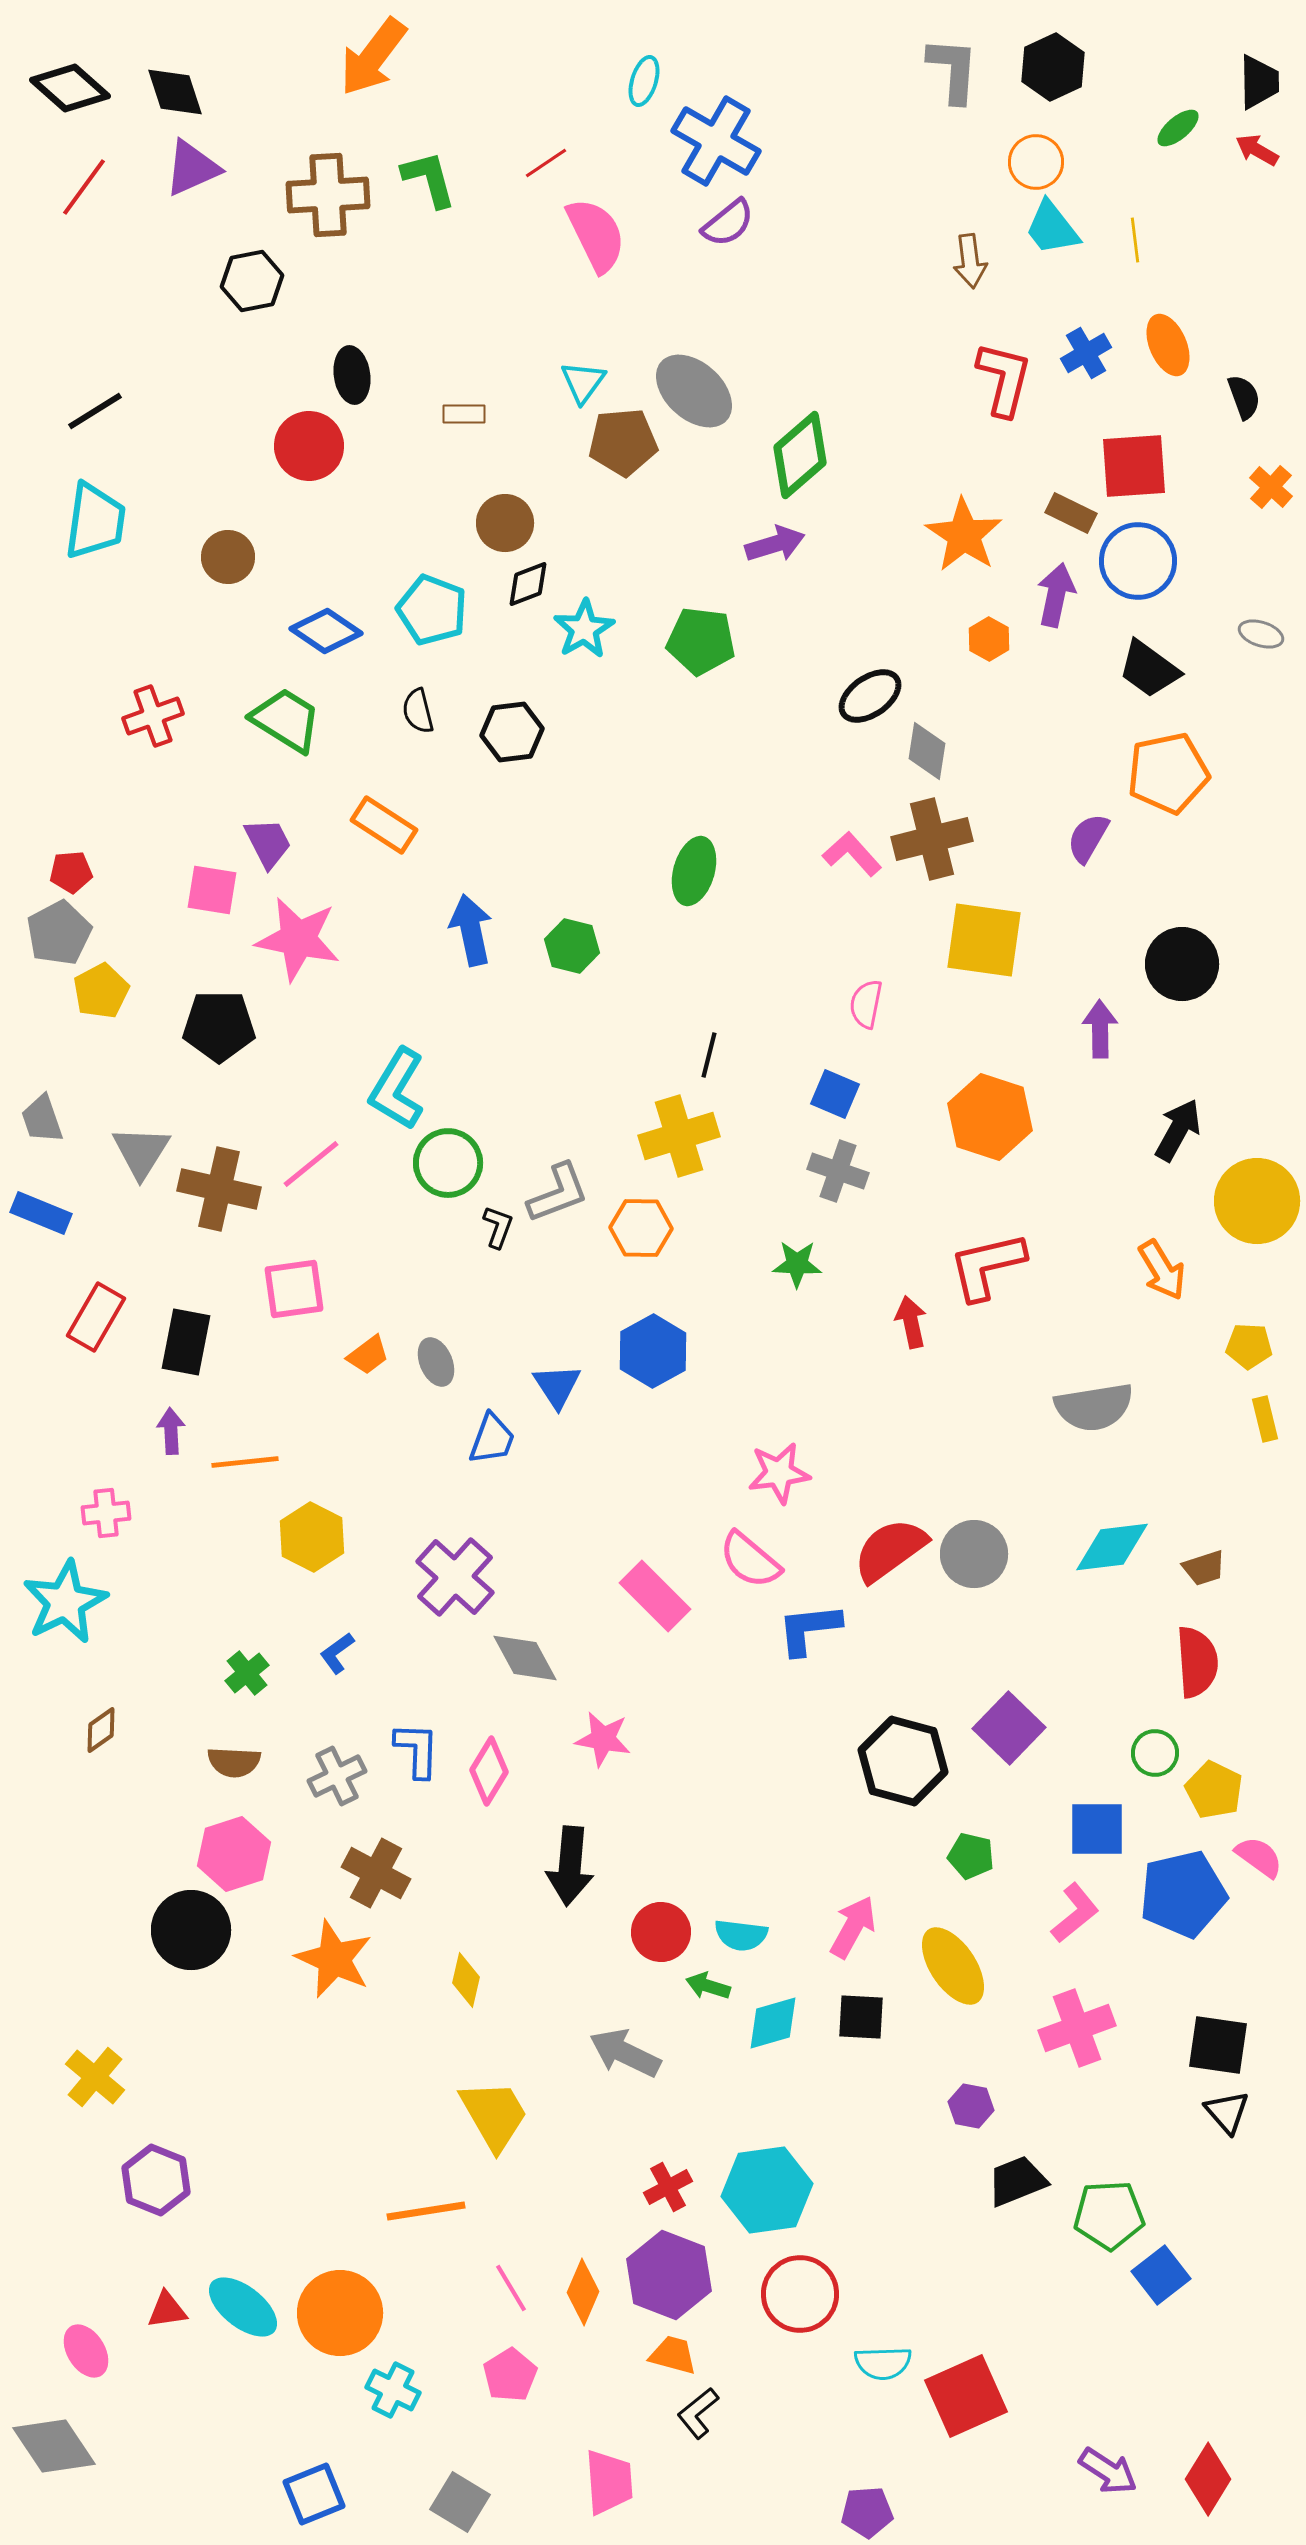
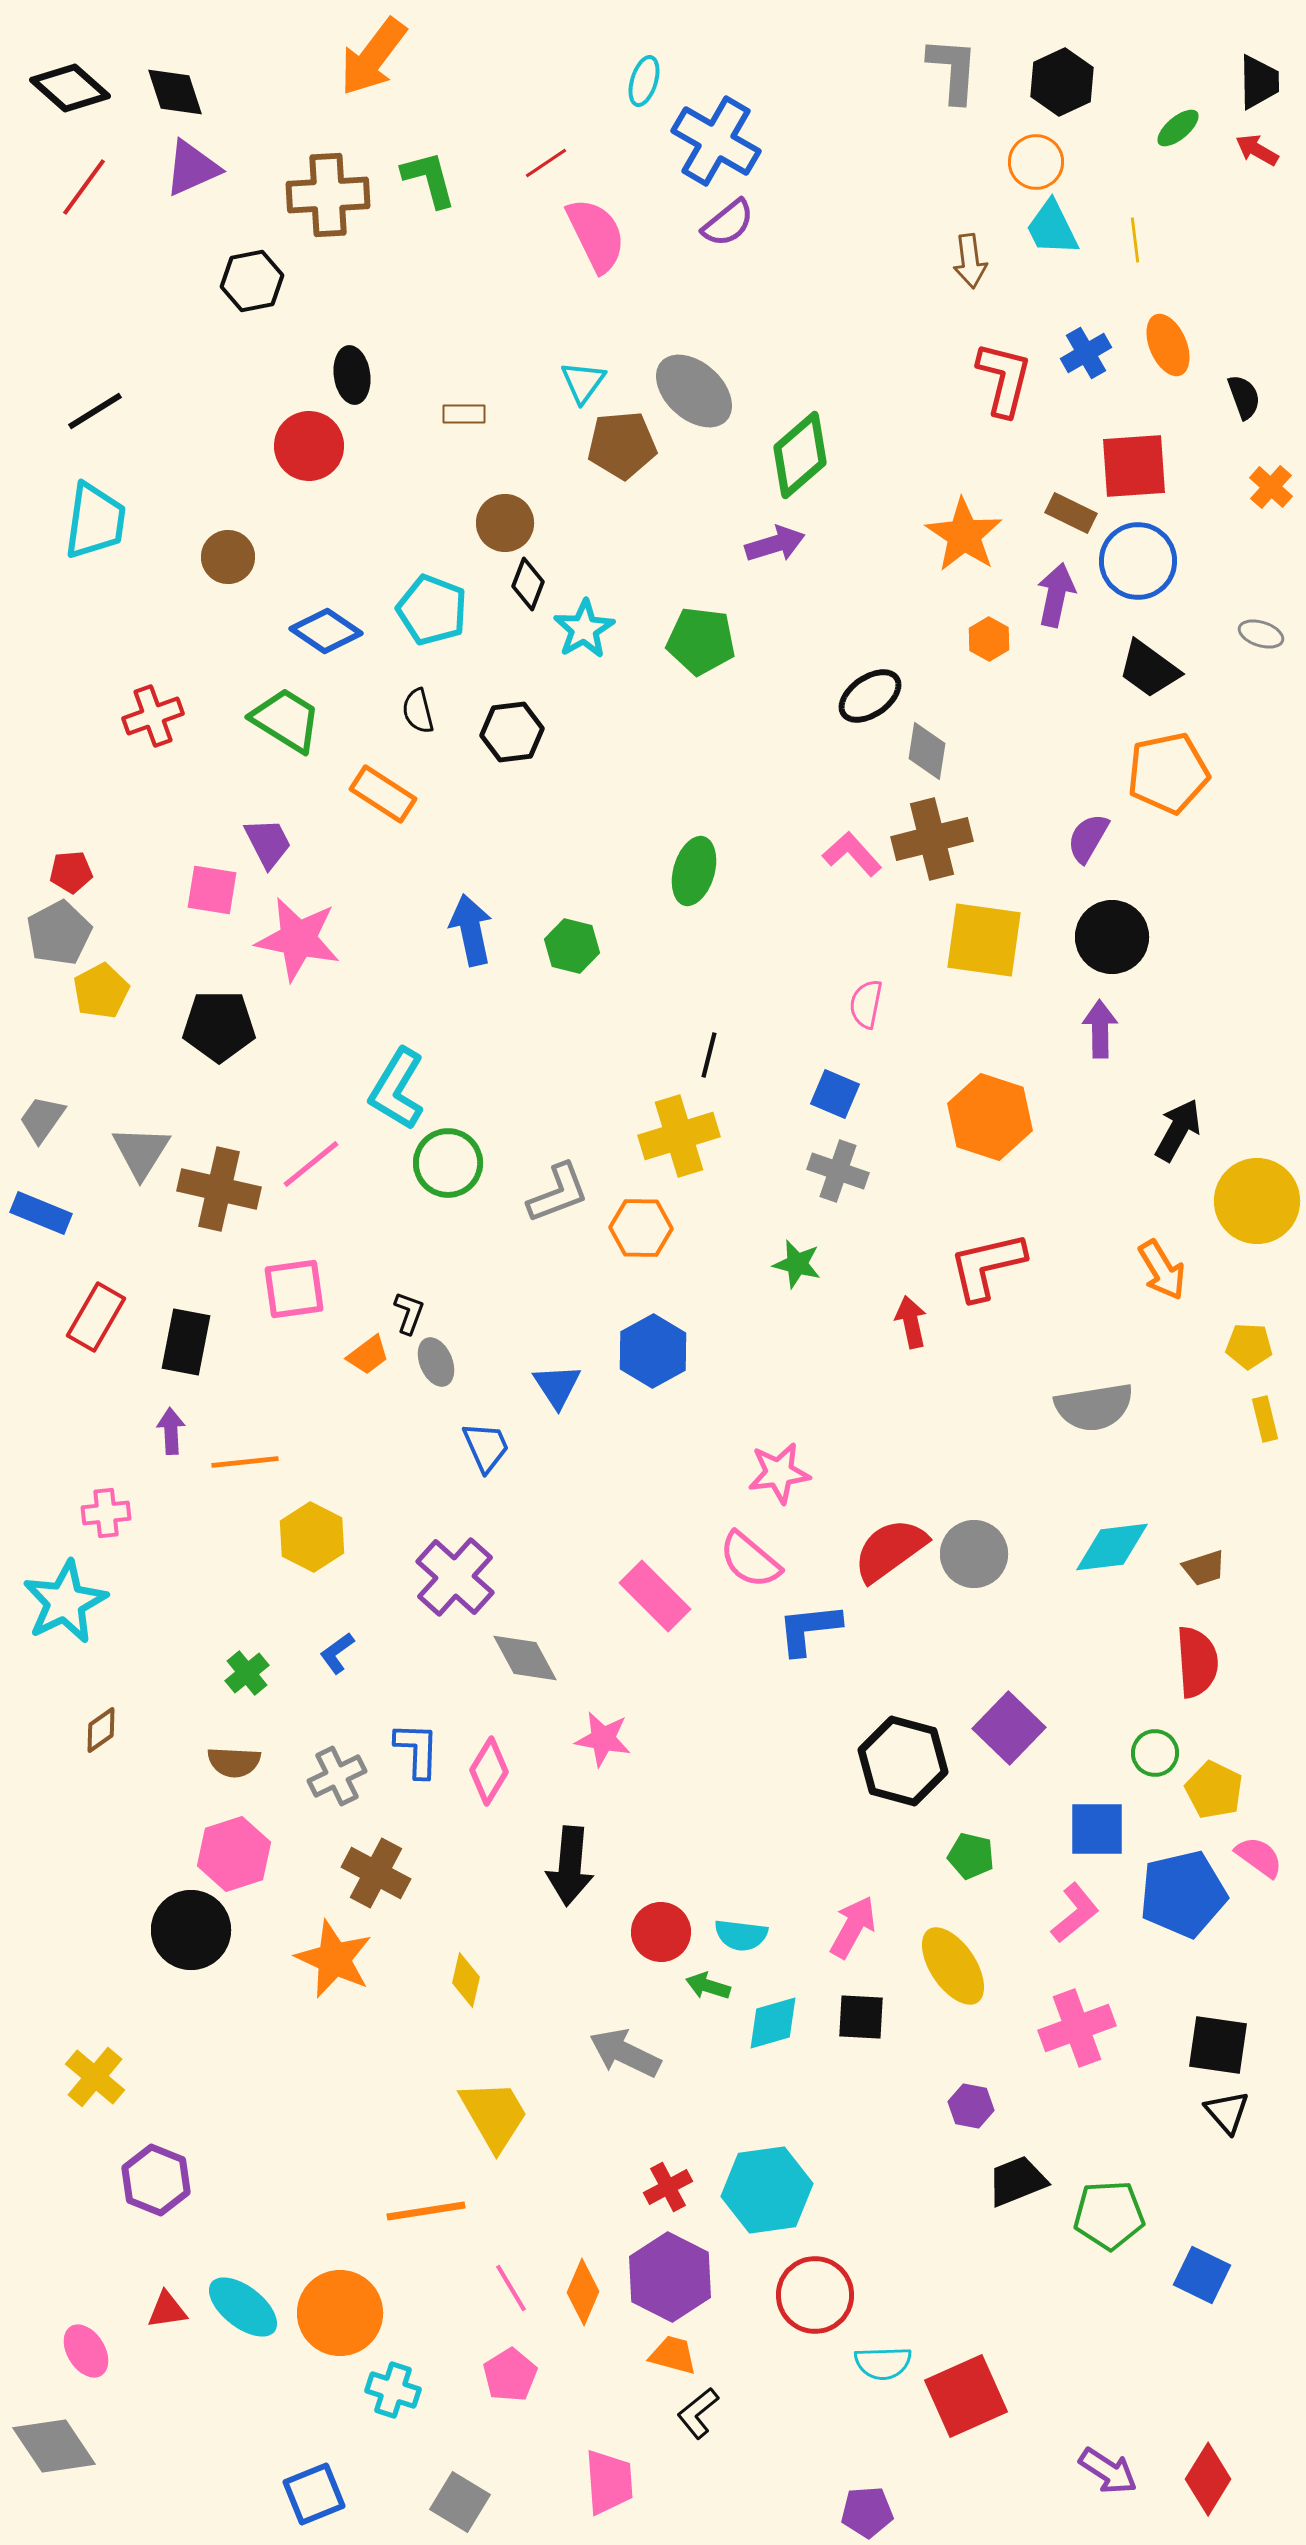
black hexagon at (1053, 67): moved 9 px right, 15 px down
cyan trapezoid at (1052, 228): rotated 12 degrees clockwise
brown pentagon at (623, 442): moved 1 px left, 3 px down
black diamond at (528, 584): rotated 48 degrees counterclockwise
orange rectangle at (384, 825): moved 1 px left, 31 px up
black circle at (1182, 964): moved 70 px left, 27 px up
gray trapezoid at (42, 1119): rotated 54 degrees clockwise
black L-shape at (498, 1227): moved 89 px left, 86 px down
green star at (797, 1264): rotated 12 degrees clockwise
blue trapezoid at (492, 1439): moved 6 px left, 8 px down; rotated 44 degrees counterclockwise
purple hexagon at (669, 2275): moved 1 px right, 2 px down; rotated 6 degrees clockwise
blue square at (1161, 2275): moved 41 px right; rotated 26 degrees counterclockwise
red circle at (800, 2294): moved 15 px right, 1 px down
cyan cross at (393, 2390): rotated 8 degrees counterclockwise
